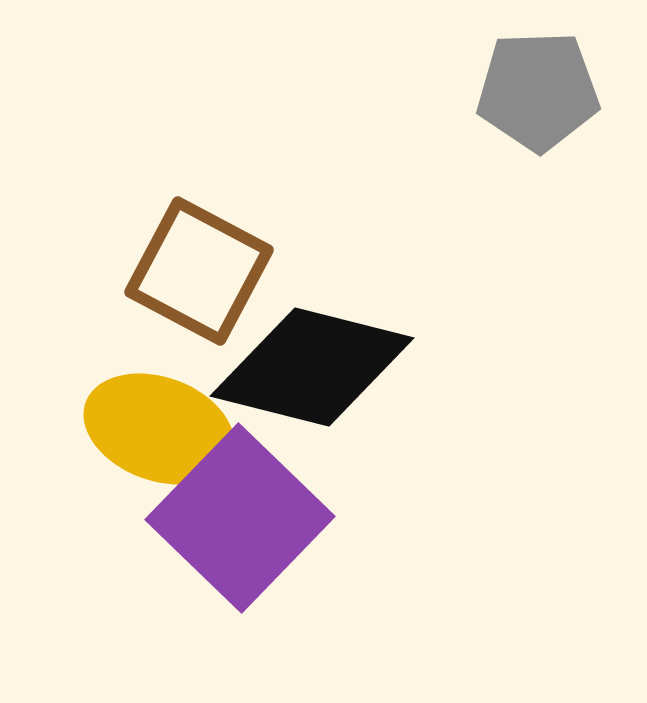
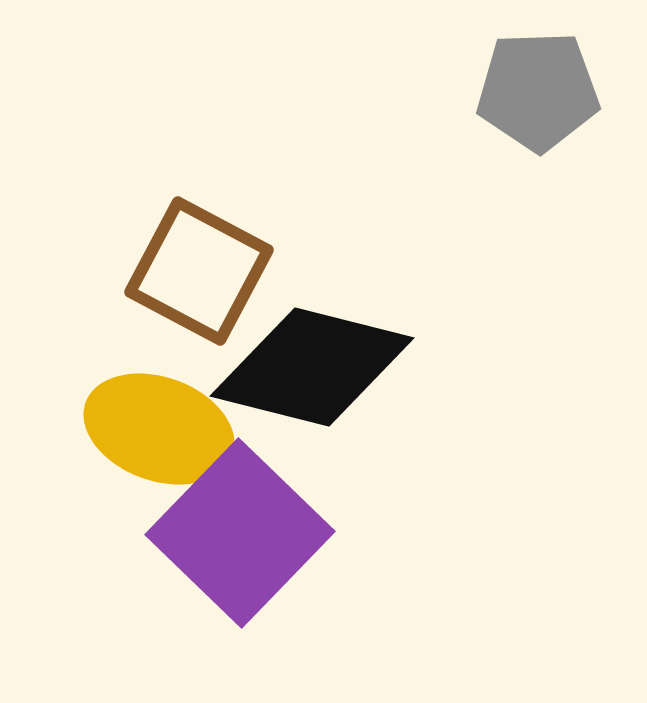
purple square: moved 15 px down
